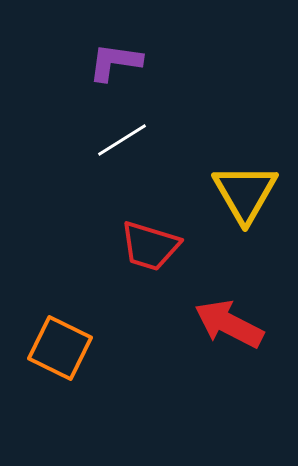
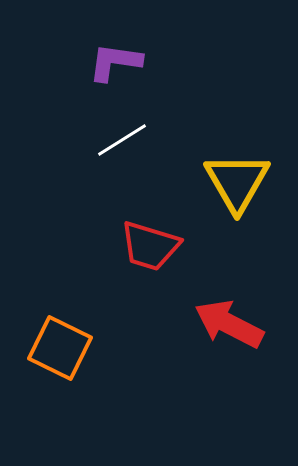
yellow triangle: moved 8 px left, 11 px up
